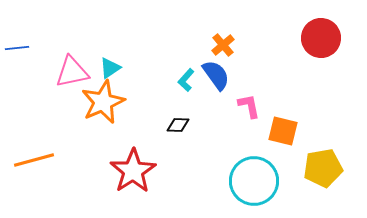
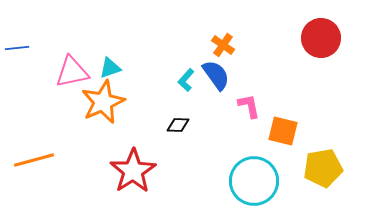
orange cross: rotated 15 degrees counterclockwise
cyan triangle: rotated 15 degrees clockwise
